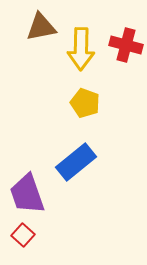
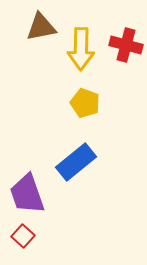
red square: moved 1 px down
